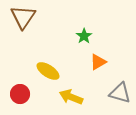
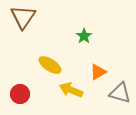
orange triangle: moved 10 px down
yellow ellipse: moved 2 px right, 6 px up
yellow arrow: moved 7 px up
